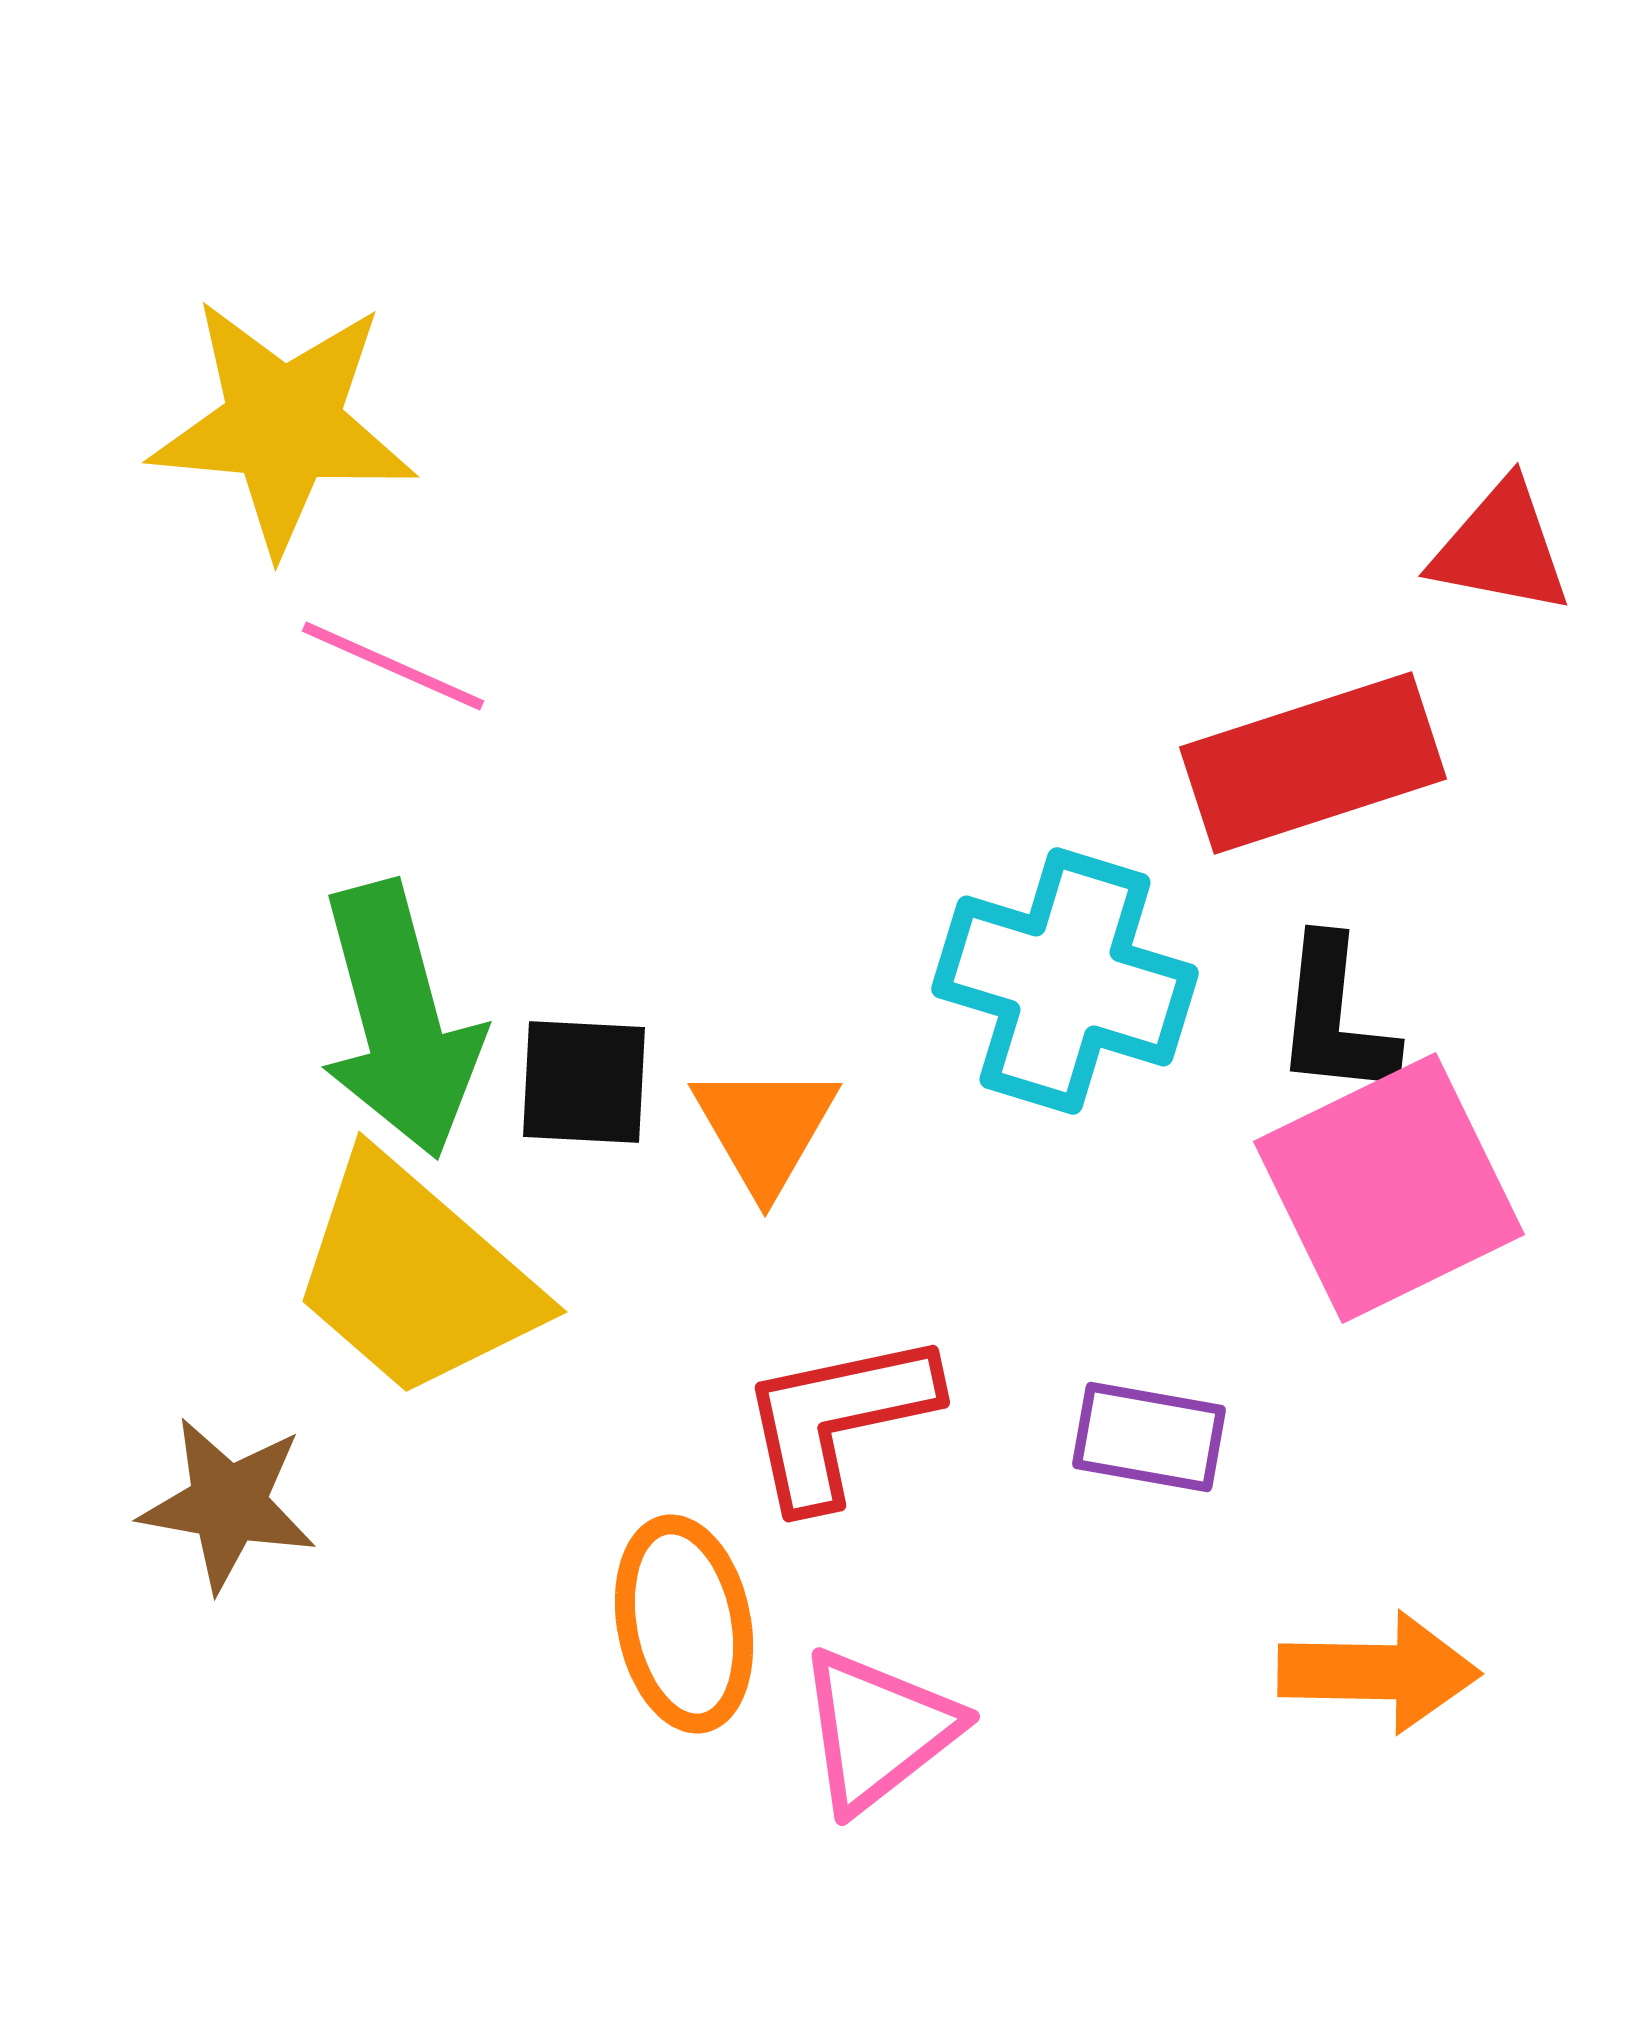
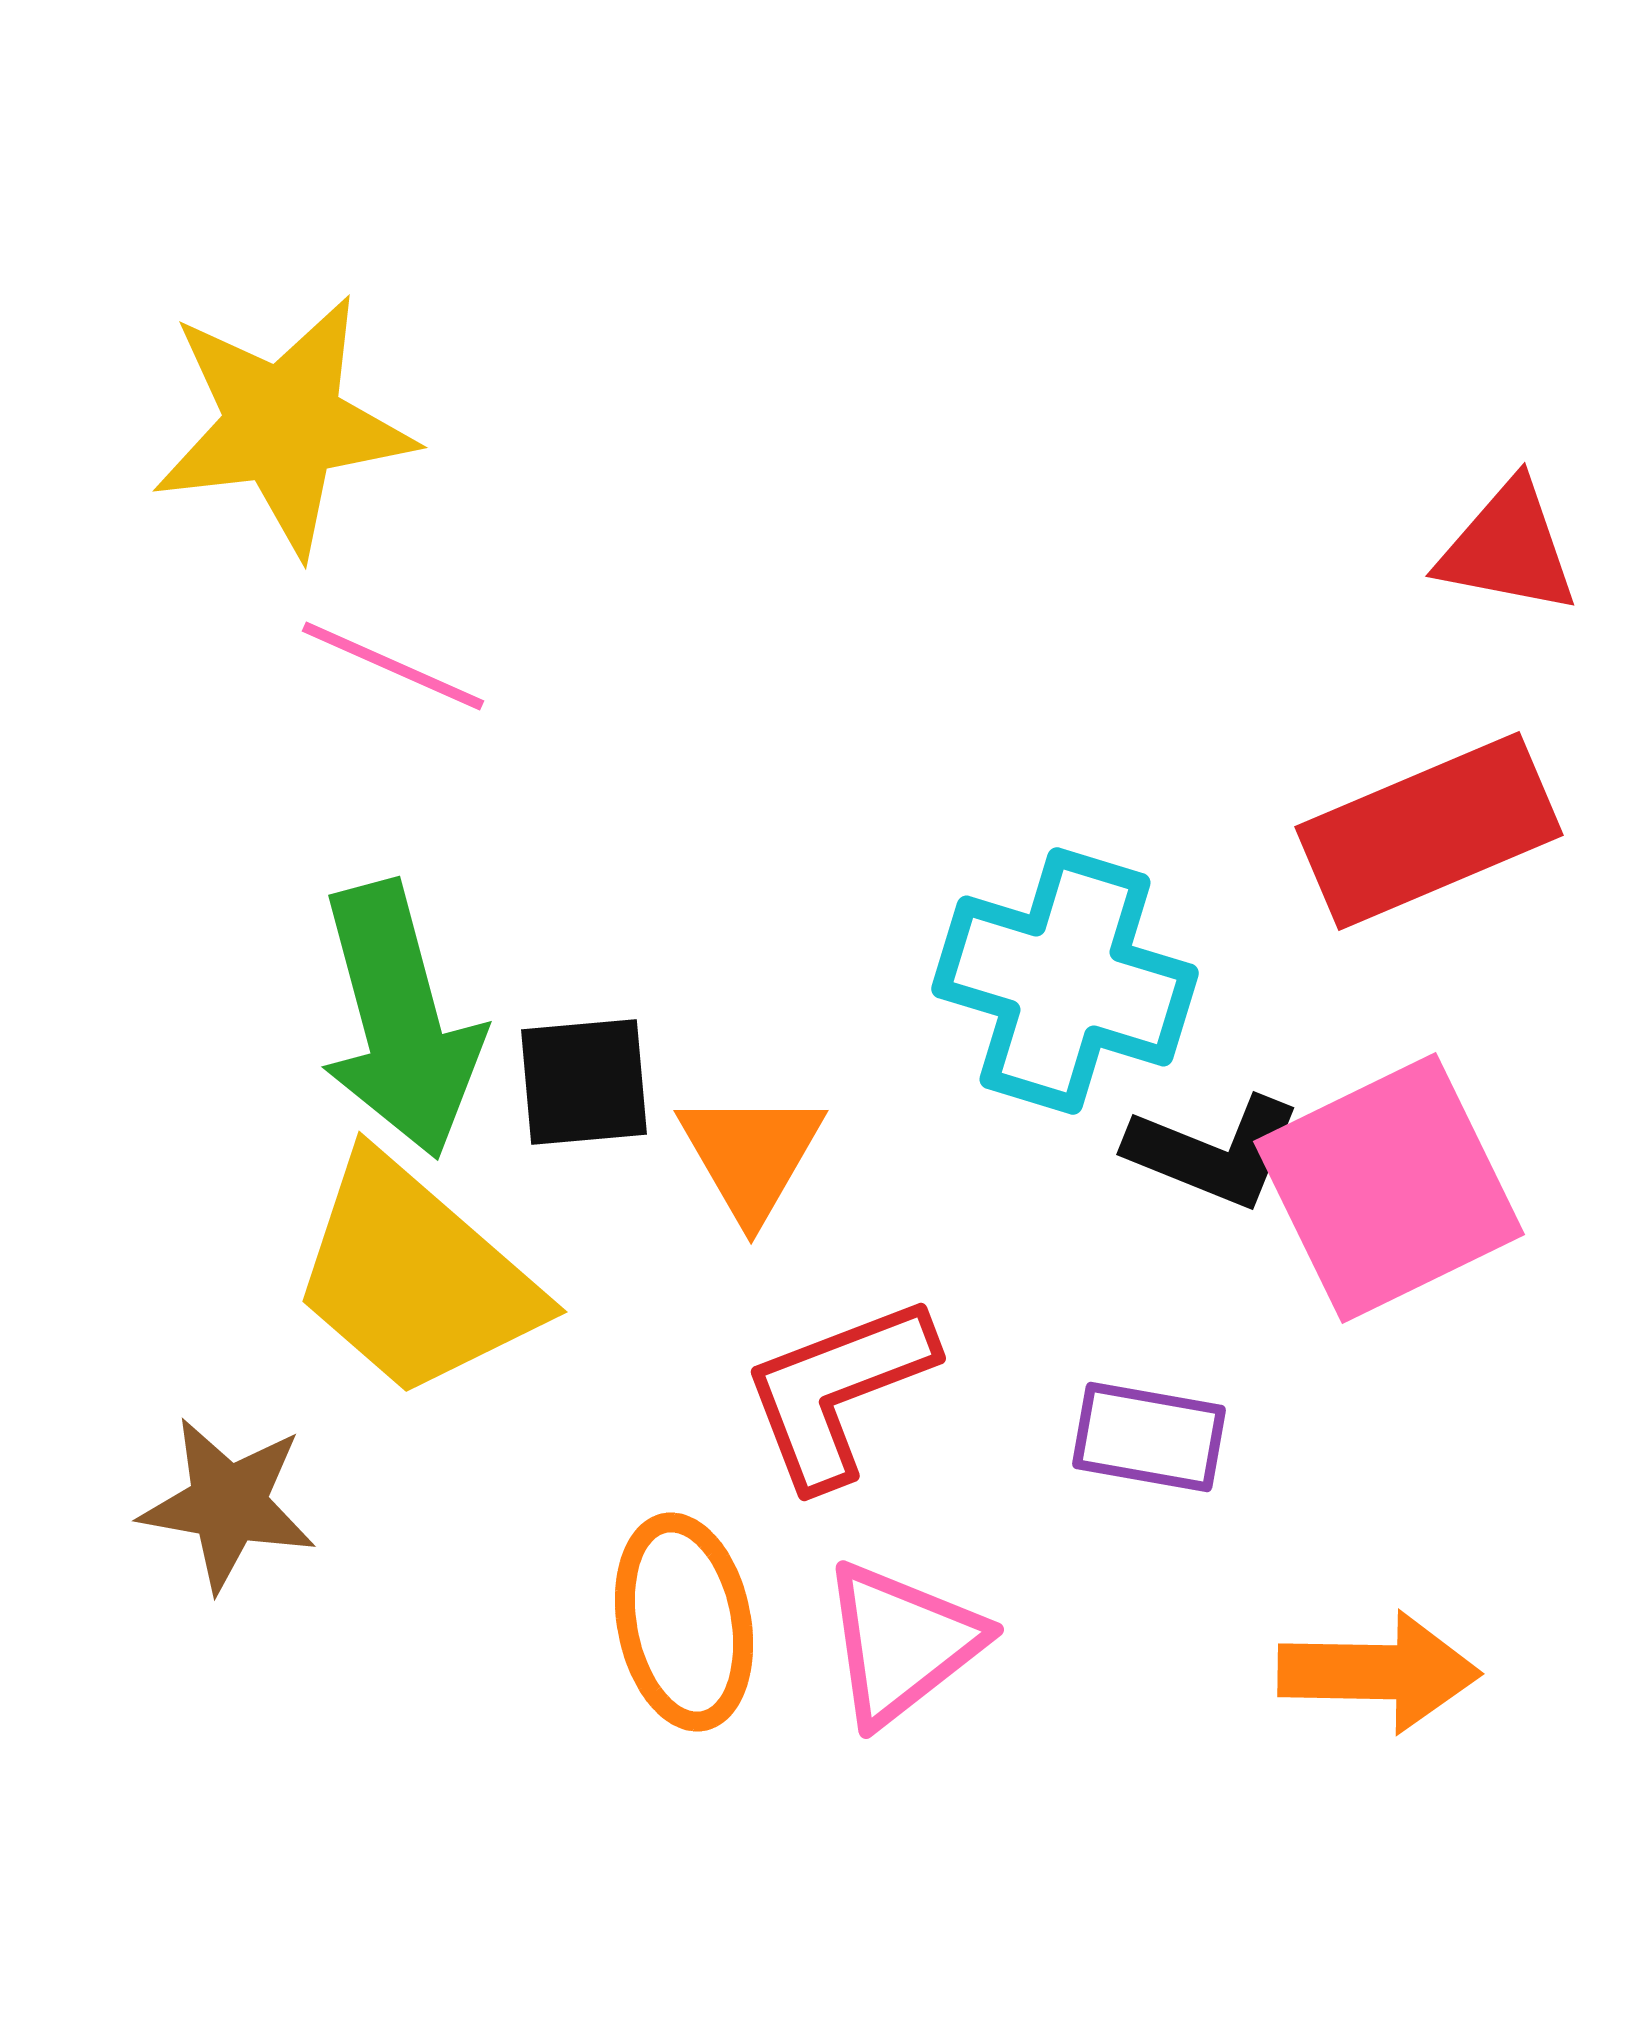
yellow star: rotated 12 degrees counterclockwise
red triangle: moved 7 px right
red rectangle: moved 116 px right, 68 px down; rotated 5 degrees counterclockwise
black L-shape: moved 121 px left, 134 px down; rotated 74 degrees counterclockwise
black square: rotated 8 degrees counterclockwise
orange triangle: moved 14 px left, 27 px down
red L-shape: moved 28 px up; rotated 9 degrees counterclockwise
orange ellipse: moved 2 px up
pink triangle: moved 24 px right, 87 px up
